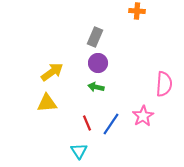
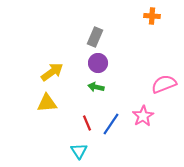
orange cross: moved 15 px right, 5 px down
pink semicircle: rotated 115 degrees counterclockwise
